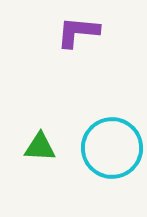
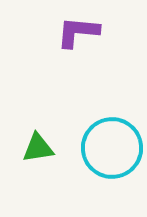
green triangle: moved 2 px left, 1 px down; rotated 12 degrees counterclockwise
